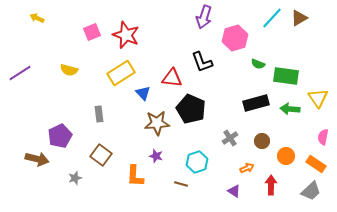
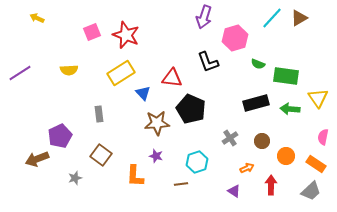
black L-shape: moved 6 px right
yellow semicircle: rotated 18 degrees counterclockwise
brown arrow: rotated 145 degrees clockwise
brown line: rotated 24 degrees counterclockwise
